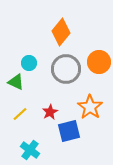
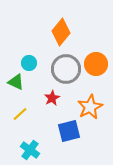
orange circle: moved 3 px left, 2 px down
orange star: rotated 10 degrees clockwise
red star: moved 2 px right, 14 px up
